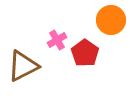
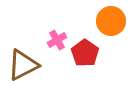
orange circle: moved 1 px down
brown triangle: moved 1 px up
